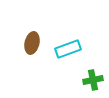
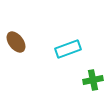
brown ellipse: moved 16 px left, 1 px up; rotated 50 degrees counterclockwise
